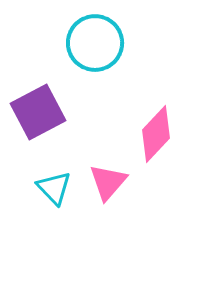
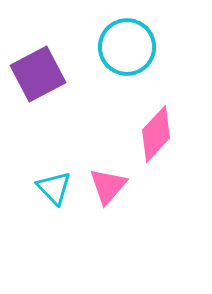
cyan circle: moved 32 px right, 4 px down
purple square: moved 38 px up
pink triangle: moved 4 px down
